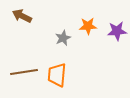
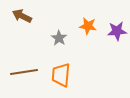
orange star: rotated 12 degrees clockwise
gray star: moved 4 px left; rotated 14 degrees counterclockwise
orange trapezoid: moved 4 px right
